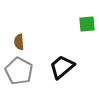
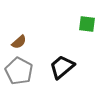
green square: rotated 12 degrees clockwise
brown semicircle: rotated 126 degrees counterclockwise
